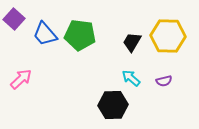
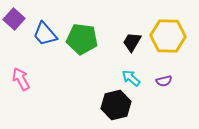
green pentagon: moved 2 px right, 4 px down
pink arrow: rotated 75 degrees counterclockwise
black hexagon: moved 3 px right; rotated 12 degrees counterclockwise
